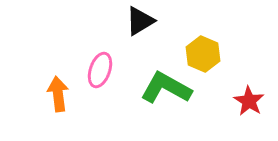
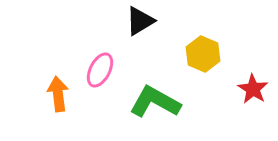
pink ellipse: rotated 8 degrees clockwise
green L-shape: moved 11 px left, 14 px down
red star: moved 4 px right, 12 px up
